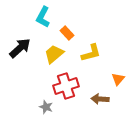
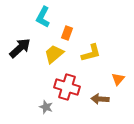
orange rectangle: rotated 64 degrees clockwise
red cross: moved 1 px right, 1 px down; rotated 35 degrees clockwise
